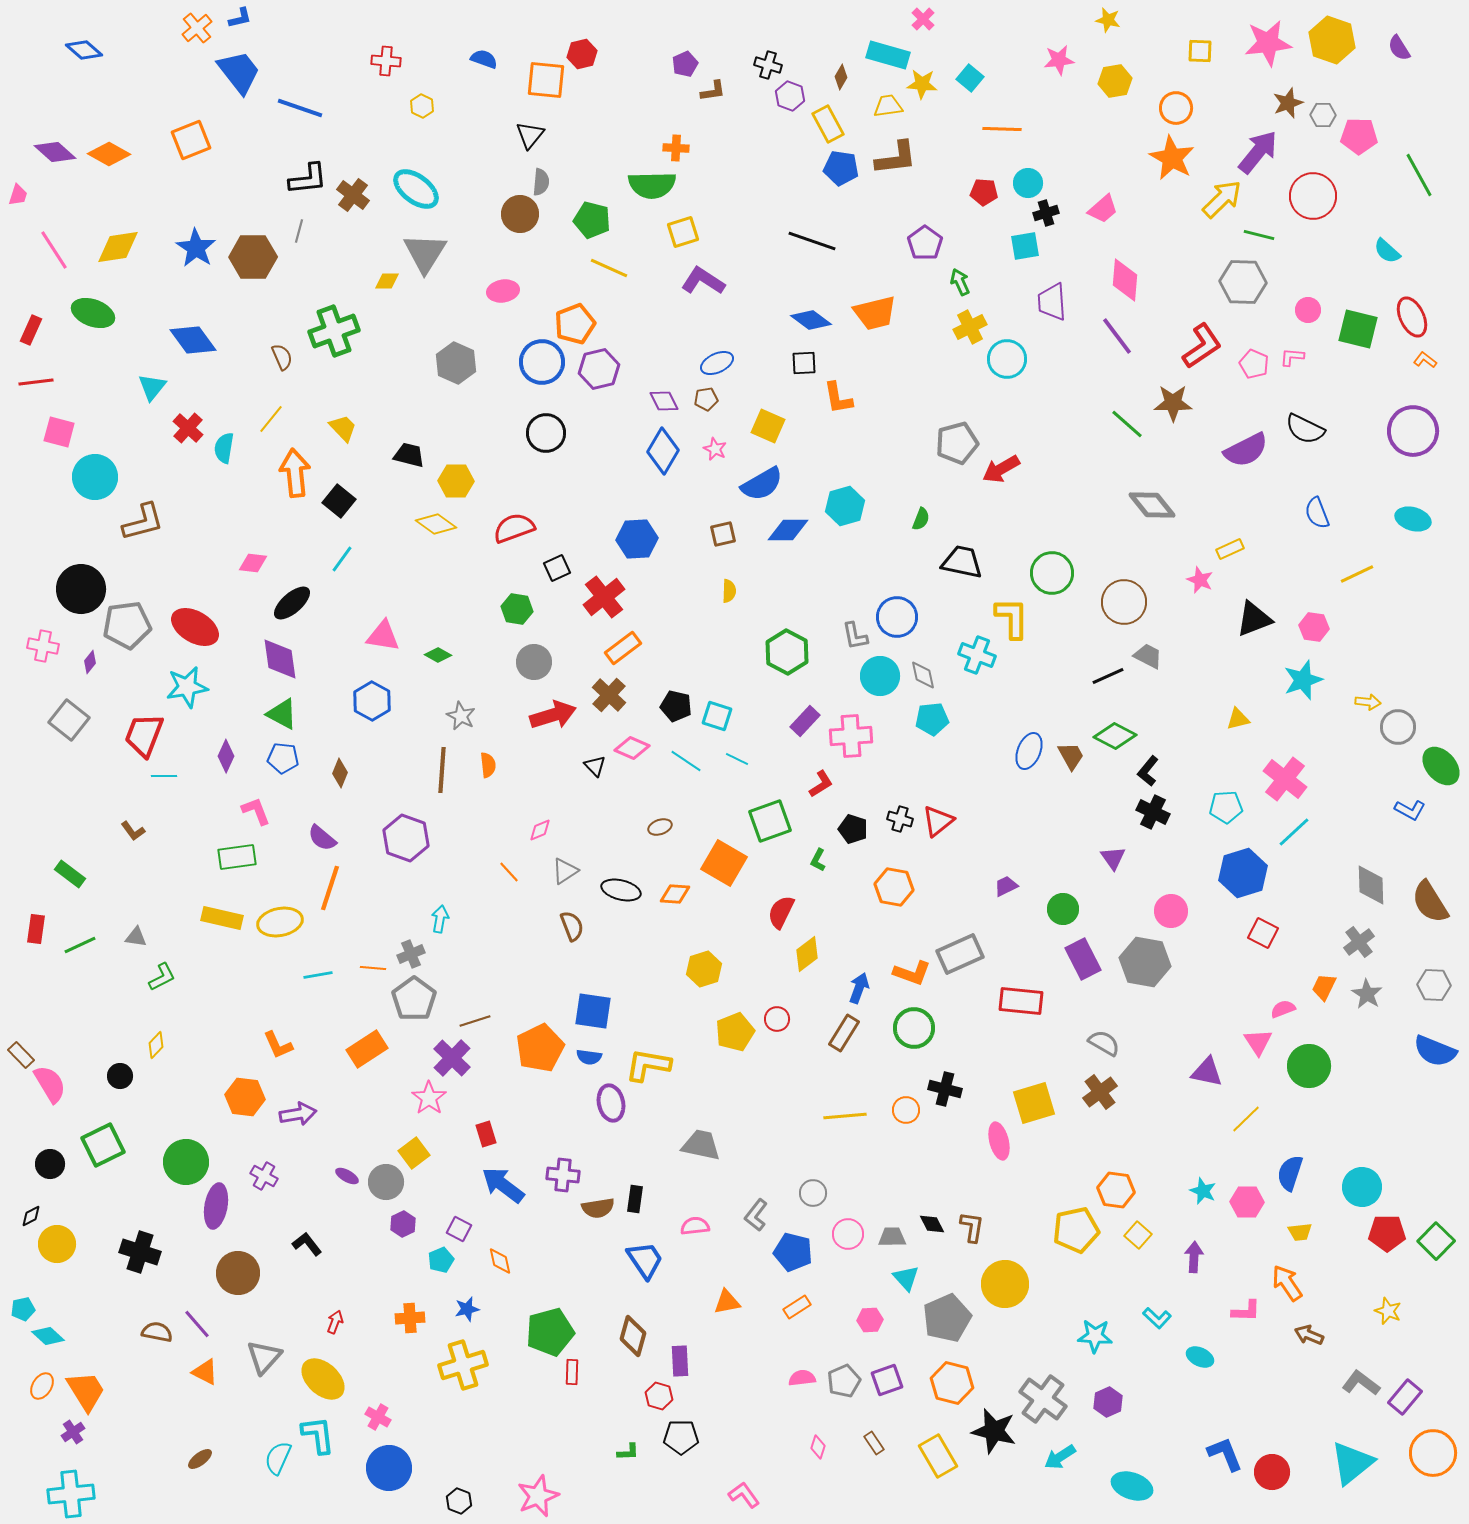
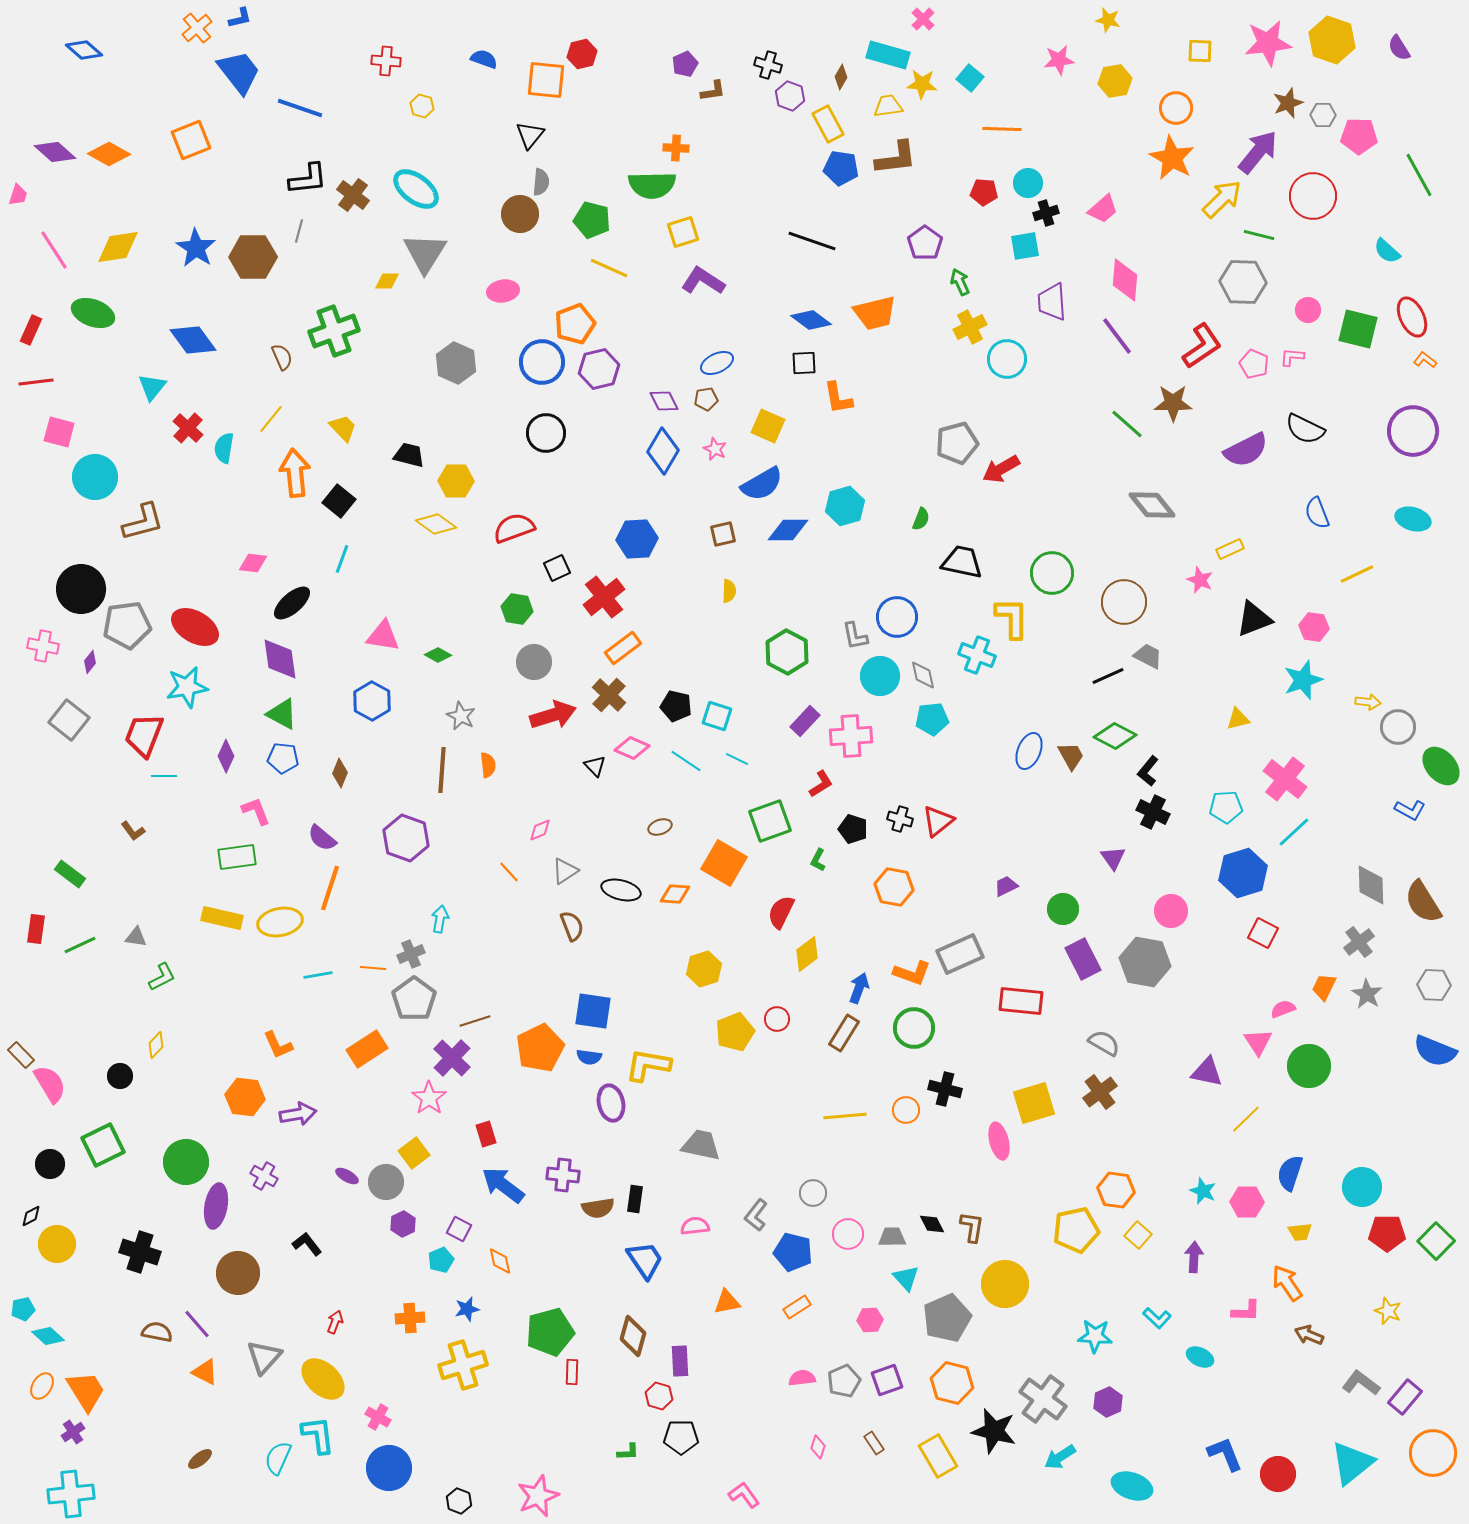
yellow hexagon at (422, 106): rotated 10 degrees counterclockwise
cyan line at (342, 559): rotated 16 degrees counterclockwise
brown semicircle at (1430, 902): moved 7 px left
red circle at (1272, 1472): moved 6 px right, 2 px down
